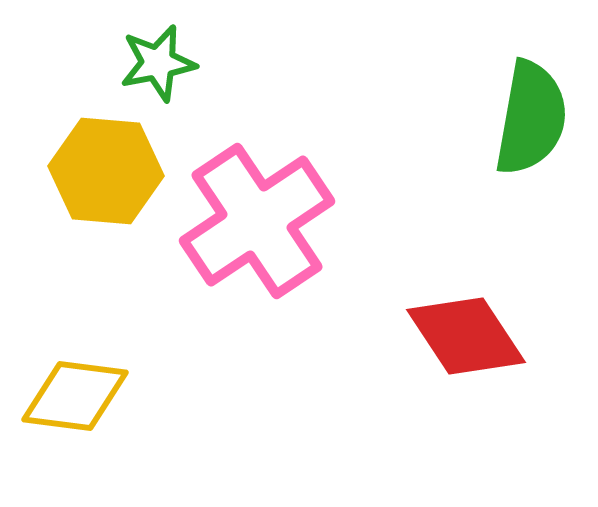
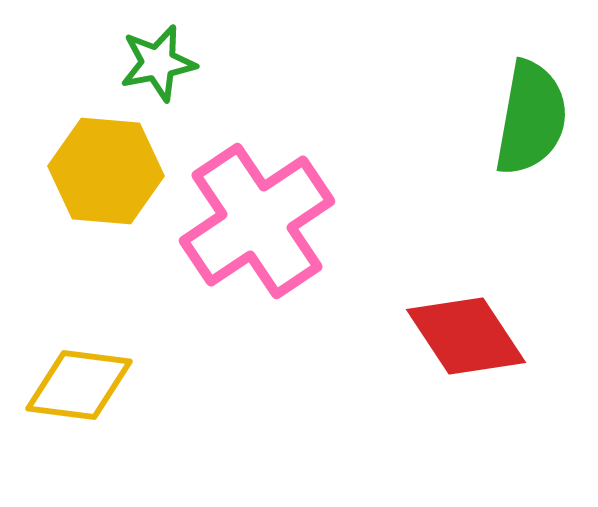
yellow diamond: moved 4 px right, 11 px up
